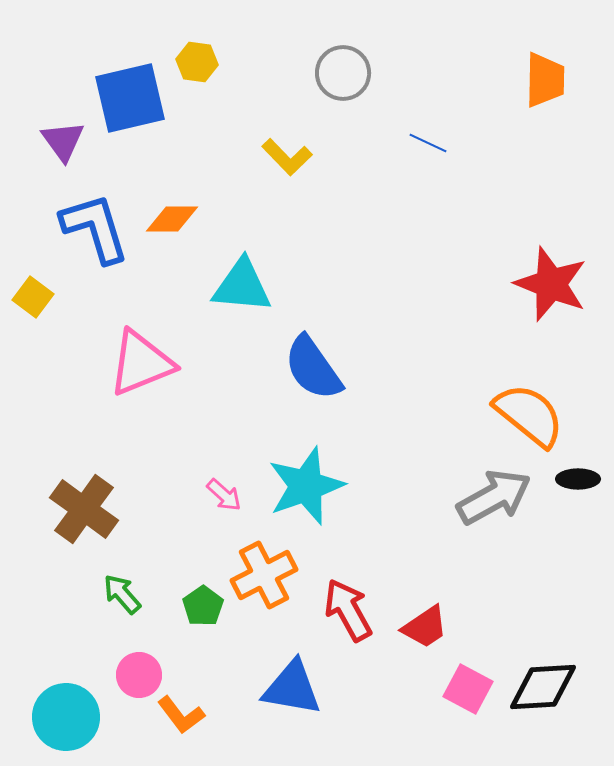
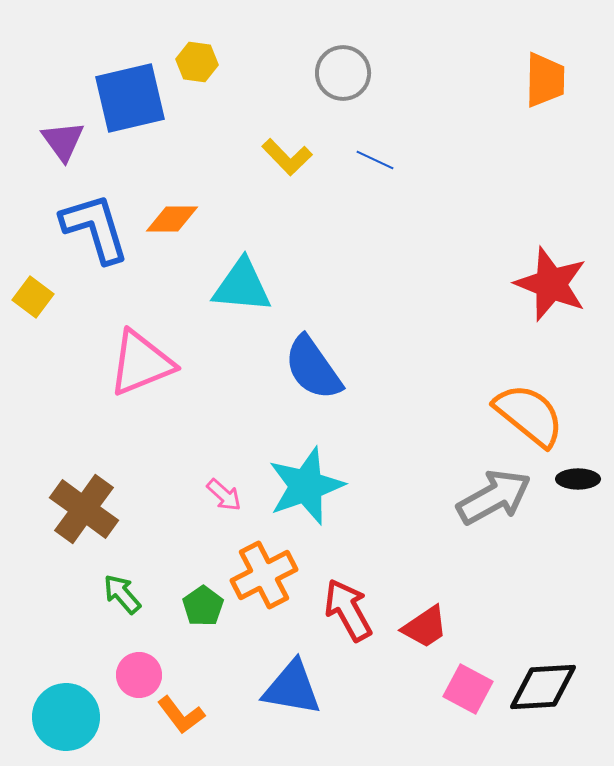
blue line: moved 53 px left, 17 px down
